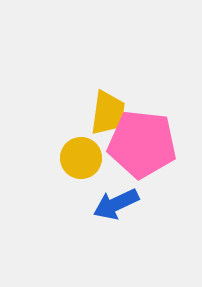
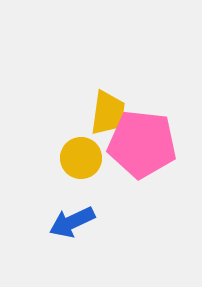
blue arrow: moved 44 px left, 18 px down
